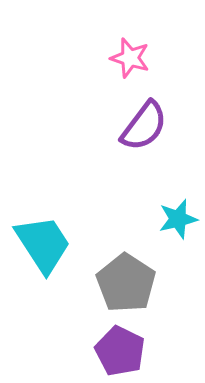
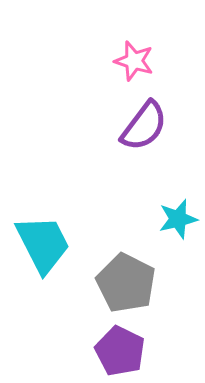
pink star: moved 4 px right, 3 px down
cyan trapezoid: rotated 6 degrees clockwise
gray pentagon: rotated 6 degrees counterclockwise
